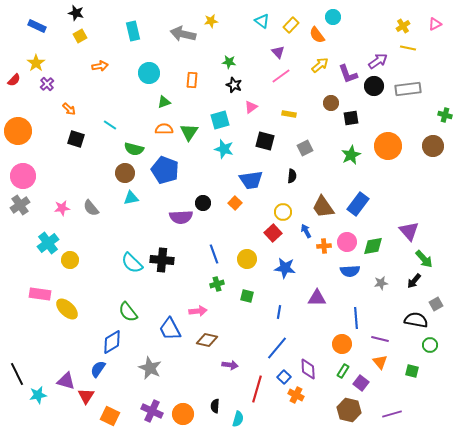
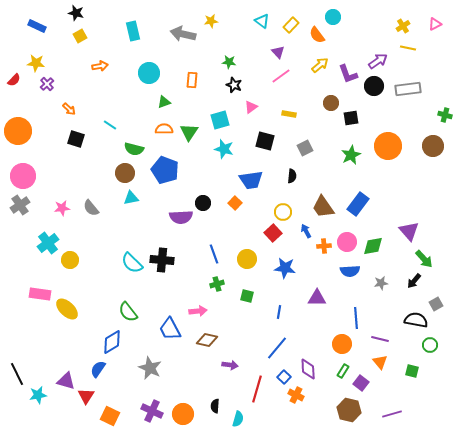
yellow star at (36, 63): rotated 30 degrees counterclockwise
